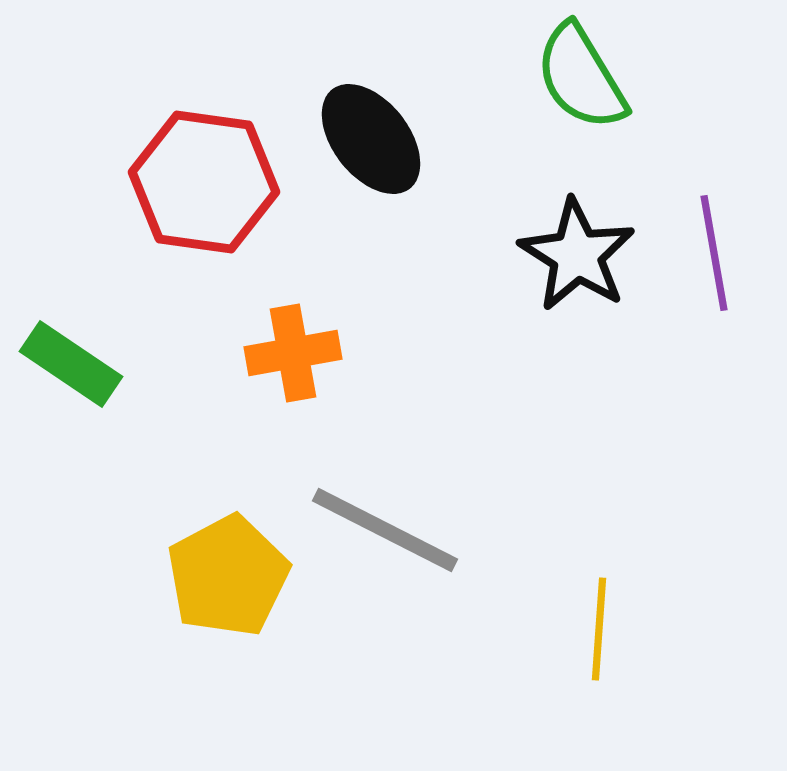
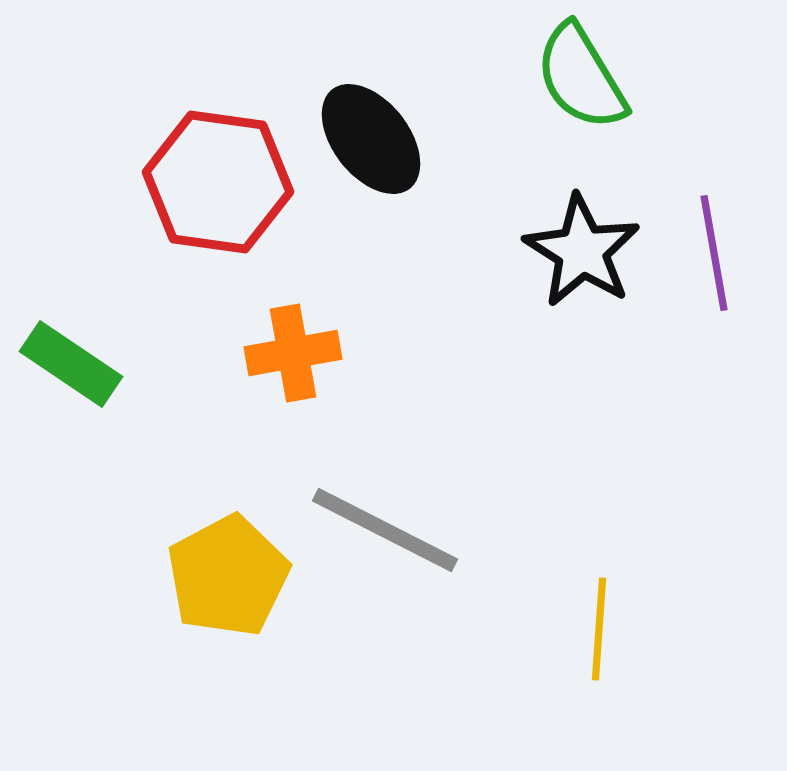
red hexagon: moved 14 px right
black star: moved 5 px right, 4 px up
